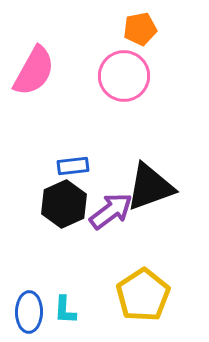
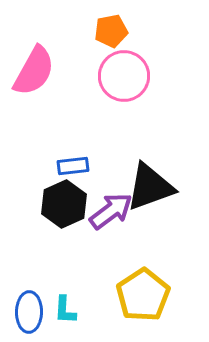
orange pentagon: moved 29 px left, 2 px down
